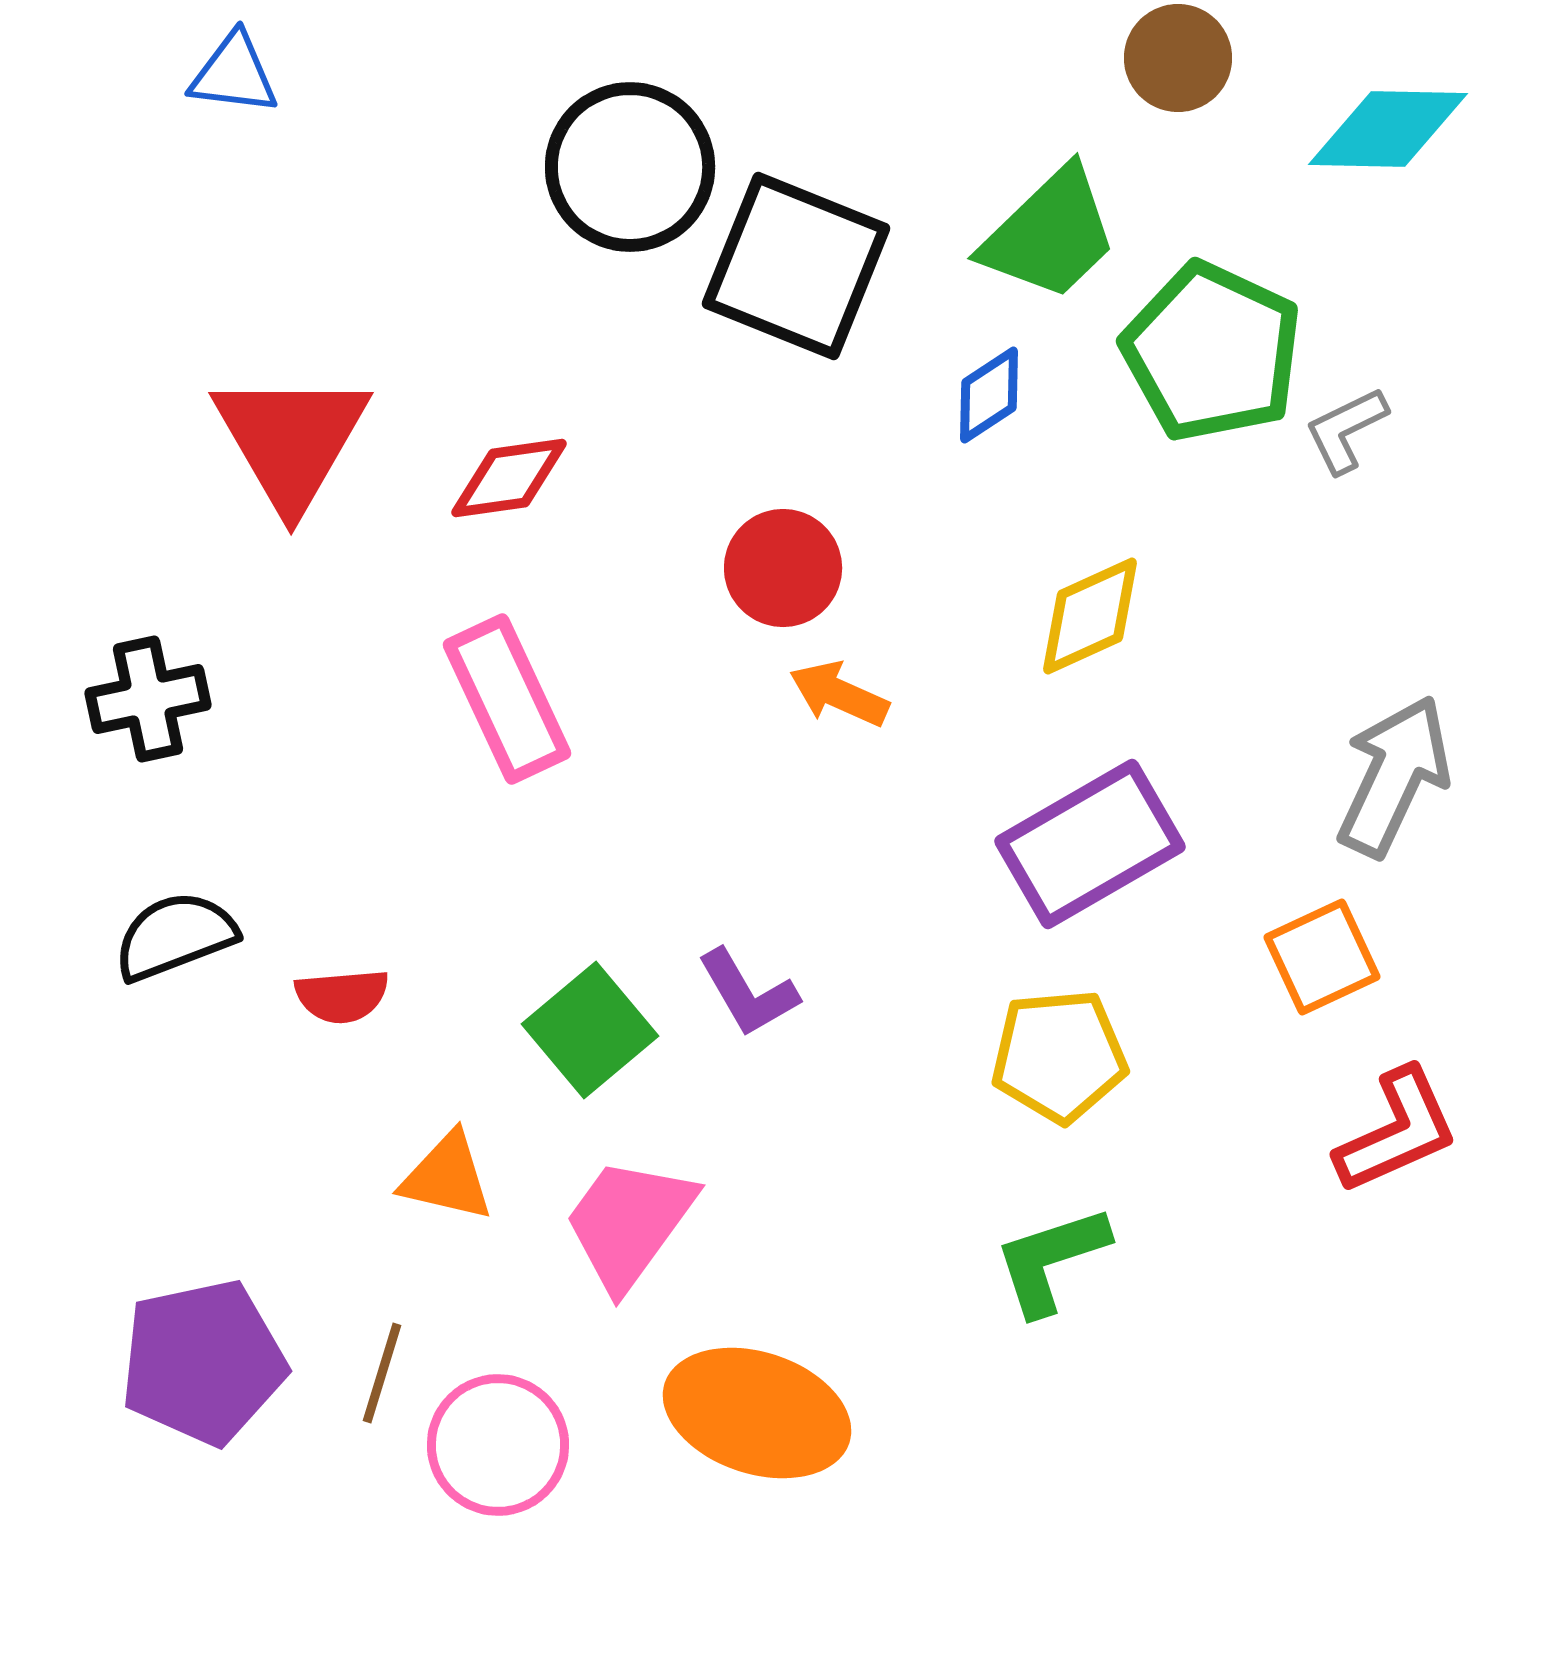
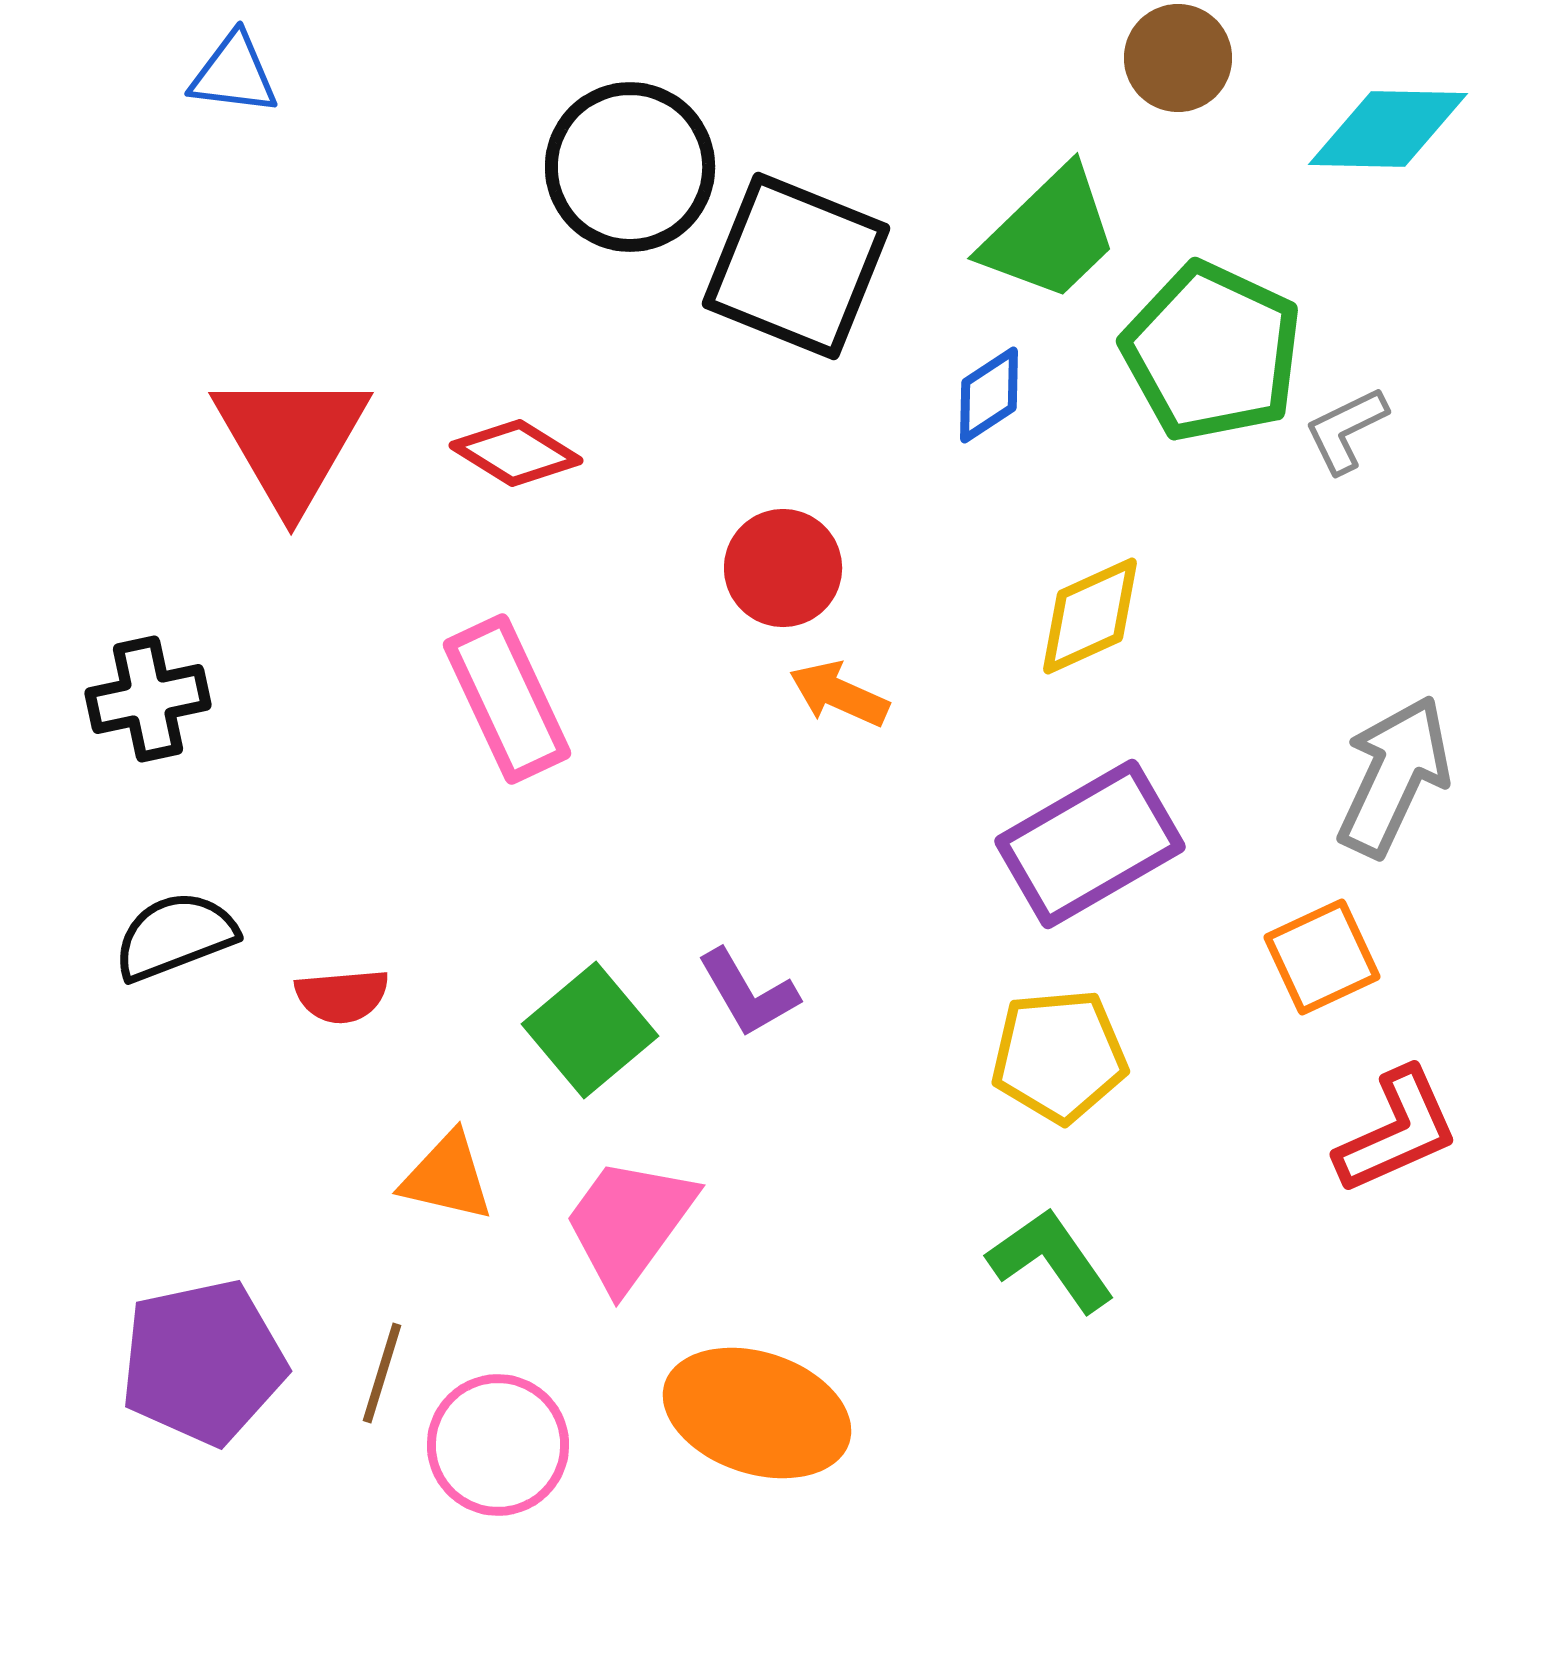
red diamond: moved 7 px right, 25 px up; rotated 40 degrees clockwise
green L-shape: rotated 73 degrees clockwise
